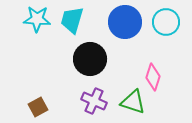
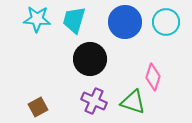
cyan trapezoid: moved 2 px right
